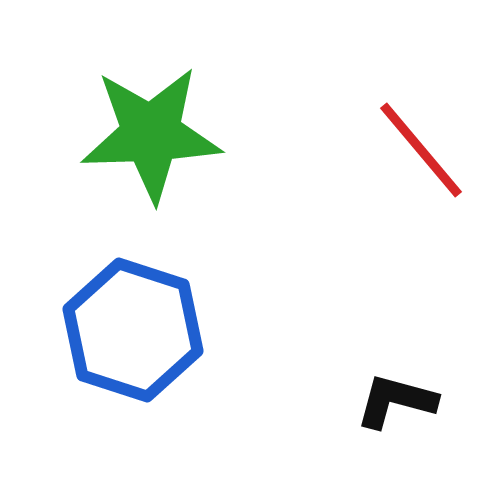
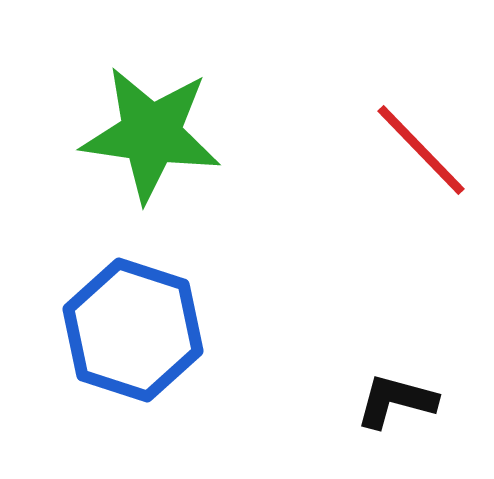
green star: rotated 10 degrees clockwise
red line: rotated 4 degrees counterclockwise
